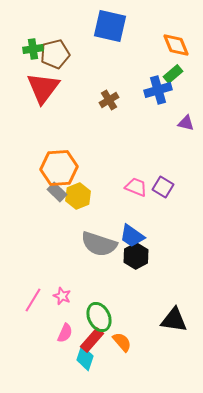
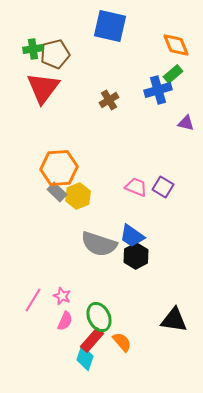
pink semicircle: moved 12 px up
